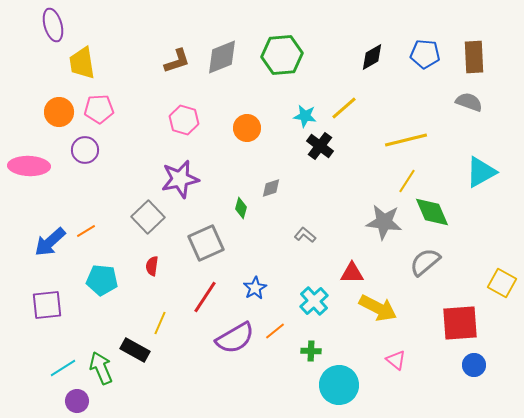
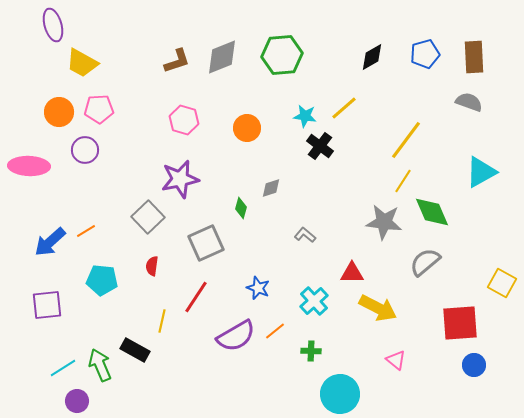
blue pentagon at (425, 54): rotated 20 degrees counterclockwise
yellow trapezoid at (82, 63): rotated 52 degrees counterclockwise
yellow line at (406, 140): rotated 39 degrees counterclockwise
yellow line at (407, 181): moved 4 px left
blue star at (255, 288): moved 3 px right; rotated 20 degrees counterclockwise
red line at (205, 297): moved 9 px left
yellow line at (160, 323): moved 2 px right, 2 px up; rotated 10 degrees counterclockwise
purple semicircle at (235, 338): moved 1 px right, 2 px up
green arrow at (101, 368): moved 1 px left, 3 px up
cyan circle at (339, 385): moved 1 px right, 9 px down
